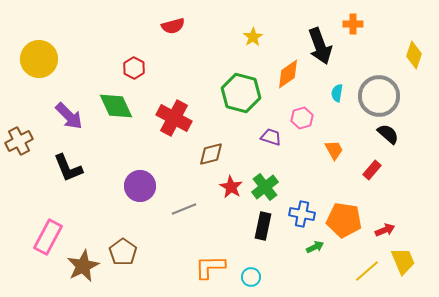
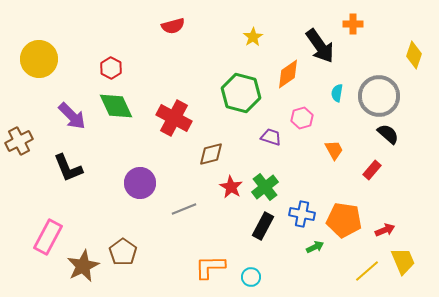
black arrow: rotated 15 degrees counterclockwise
red hexagon: moved 23 px left
purple arrow: moved 3 px right
purple circle: moved 3 px up
black rectangle: rotated 16 degrees clockwise
